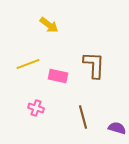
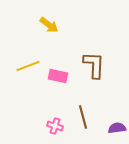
yellow line: moved 2 px down
pink cross: moved 19 px right, 18 px down
purple semicircle: rotated 24 degrees counterclockwise
